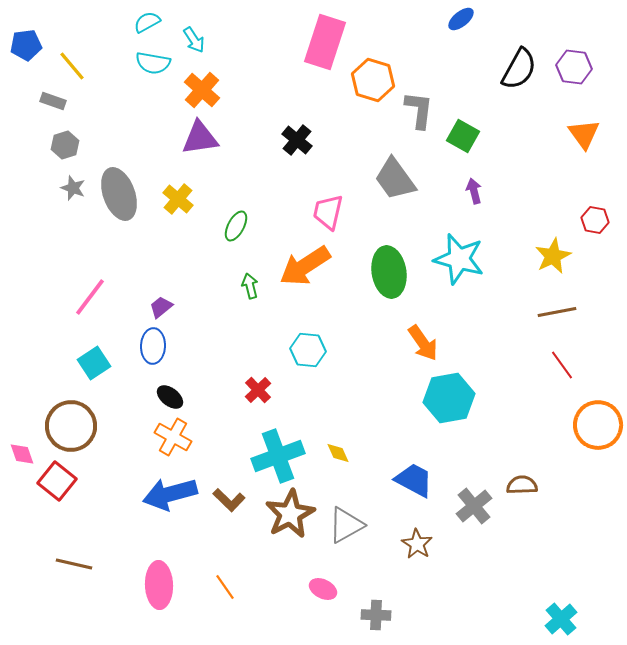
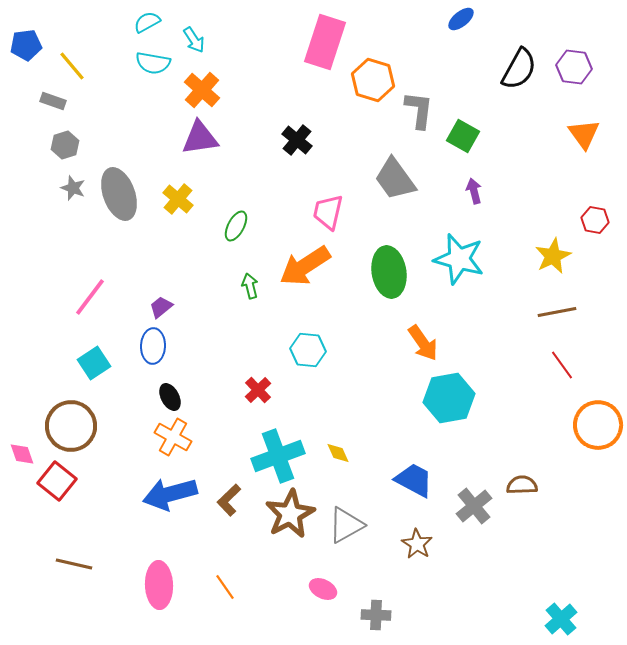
black ellipse at (170, 397): rotated 24 degrees clockwise
brown L-shape at (229, 500): rotated 92 degrees clockwise
